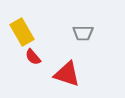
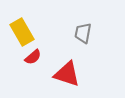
gray trapezoid: rotated 100 degrees clockwise
red semicircle: rotated 90 degrees counterclockwise
